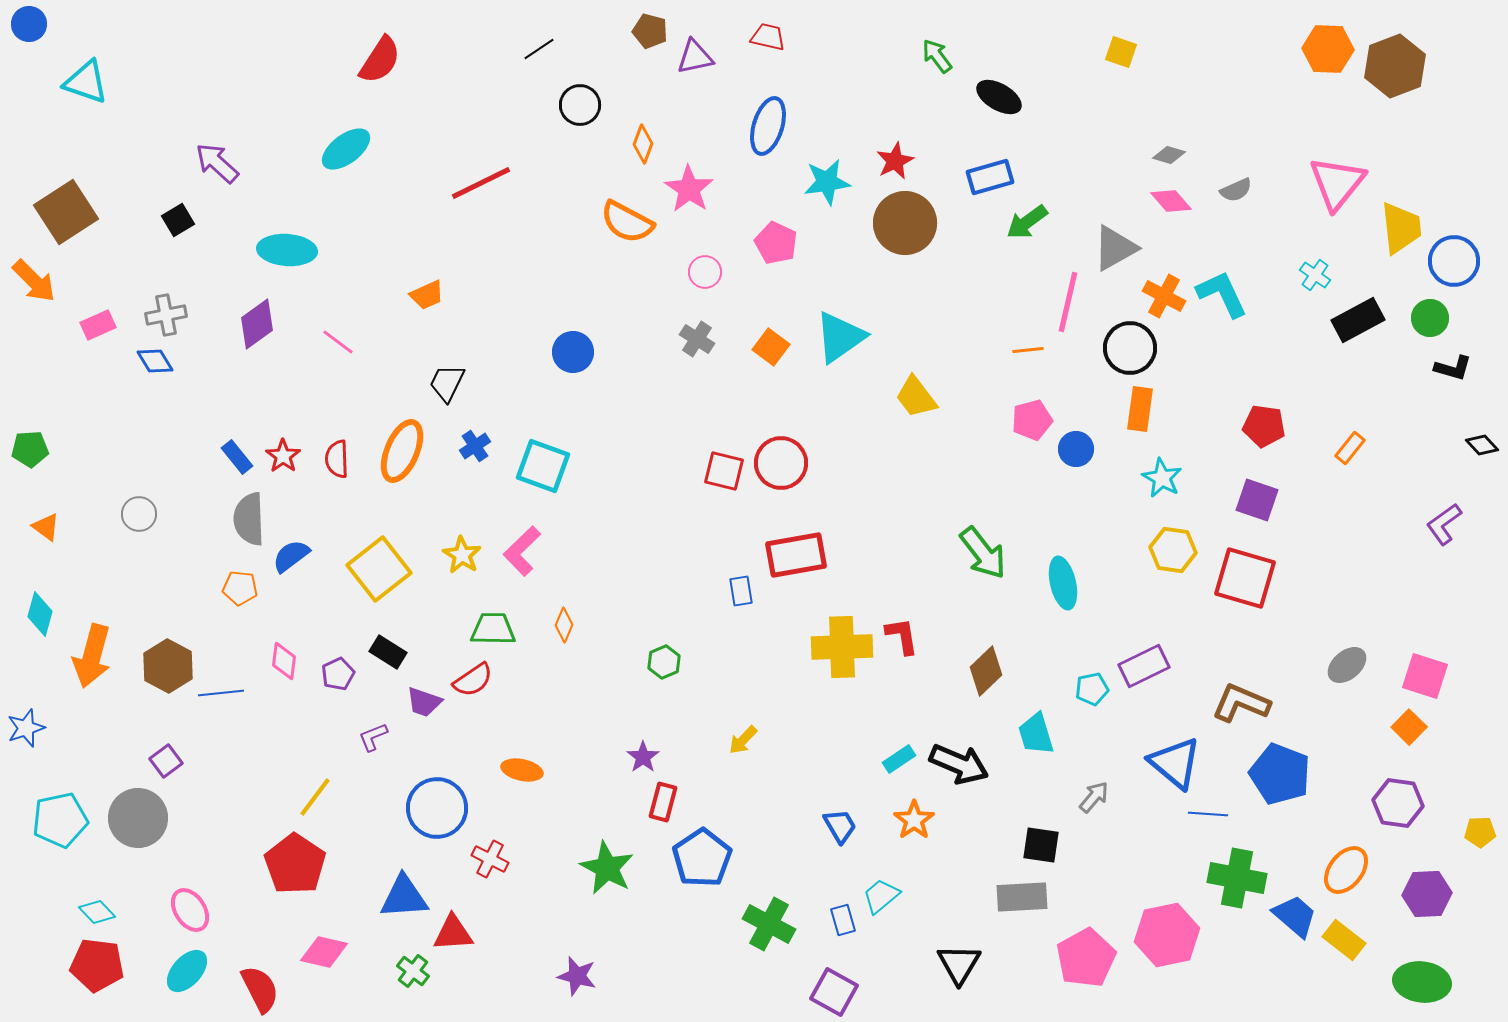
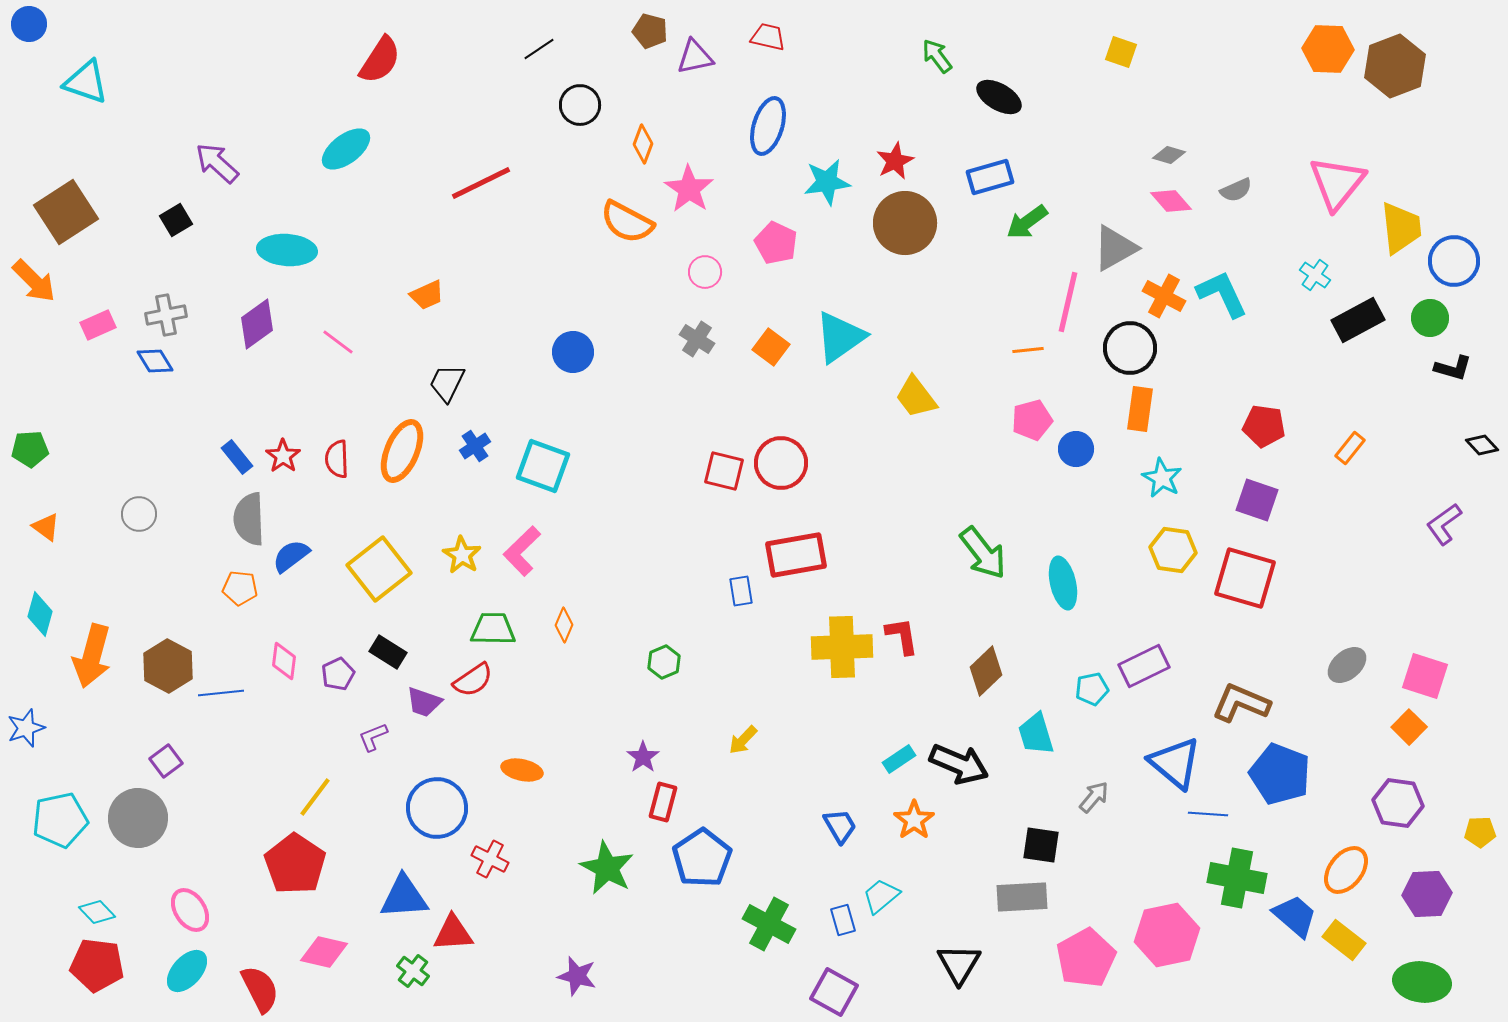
black square at (178, 220): moved 2 px left
